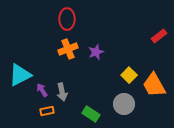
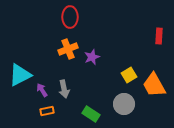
red ellipse: moved 3 px right, 2 px up
red rectangle: rotated 49 degrees counterclockwise
purple star: moved 4 px left, 5 px down
yellow square: rotated 14 degrees clockwise
gray arrow: moved 2 px right, 3 px up
